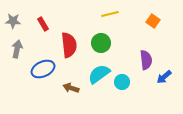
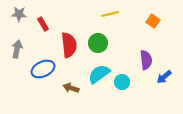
gray star: moved 6 px right, 7 px up
green circle: moved 3 px left
